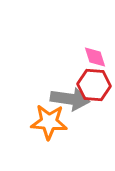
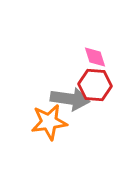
red hexagon: moved 1 px right
orange star: rotated 12 degrees counterclockwise
